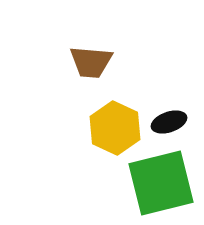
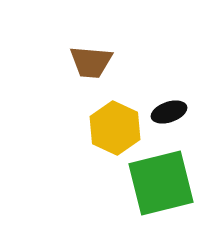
black ellipse: moved 10 px up
